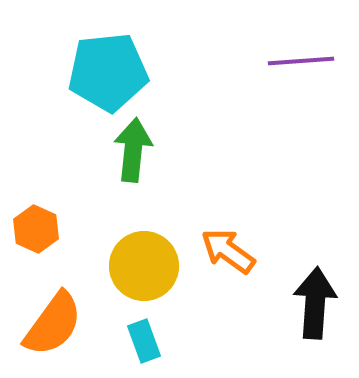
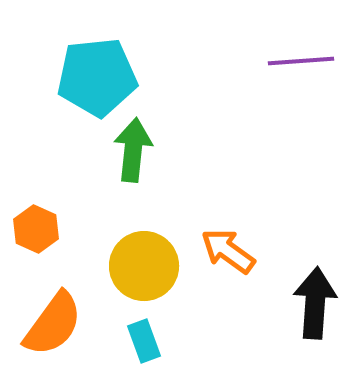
cyan pentagon: moved 11 px left, 5 px down
